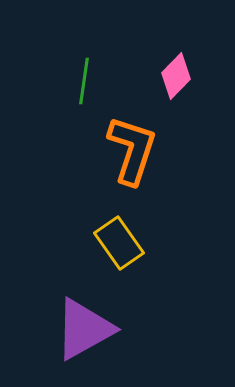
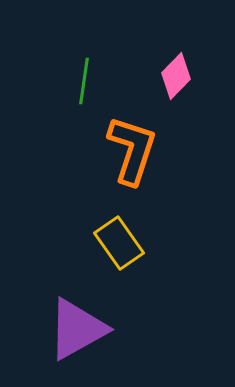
purple triangle: moved 7 px left
